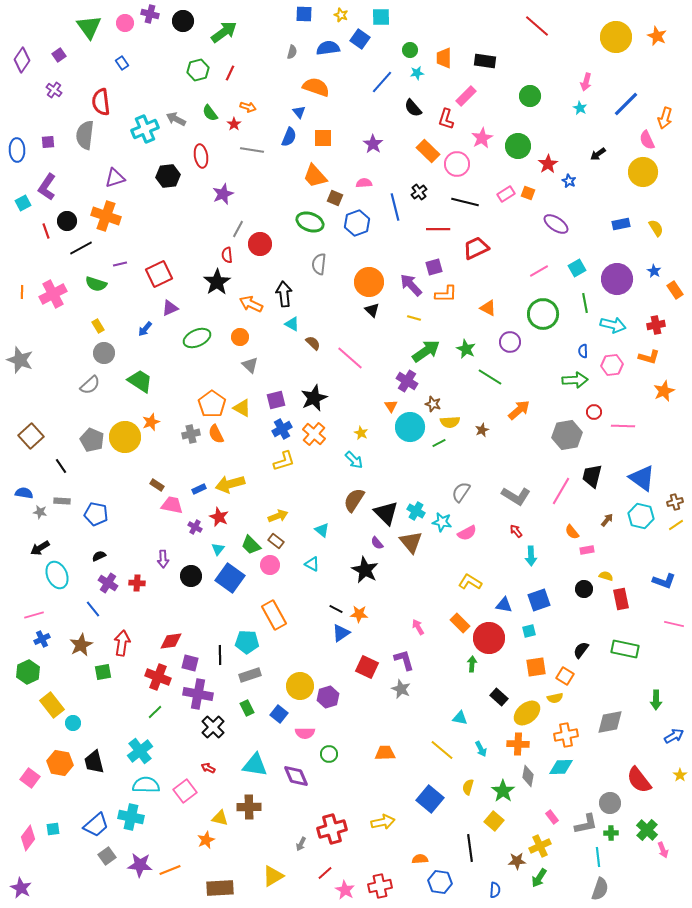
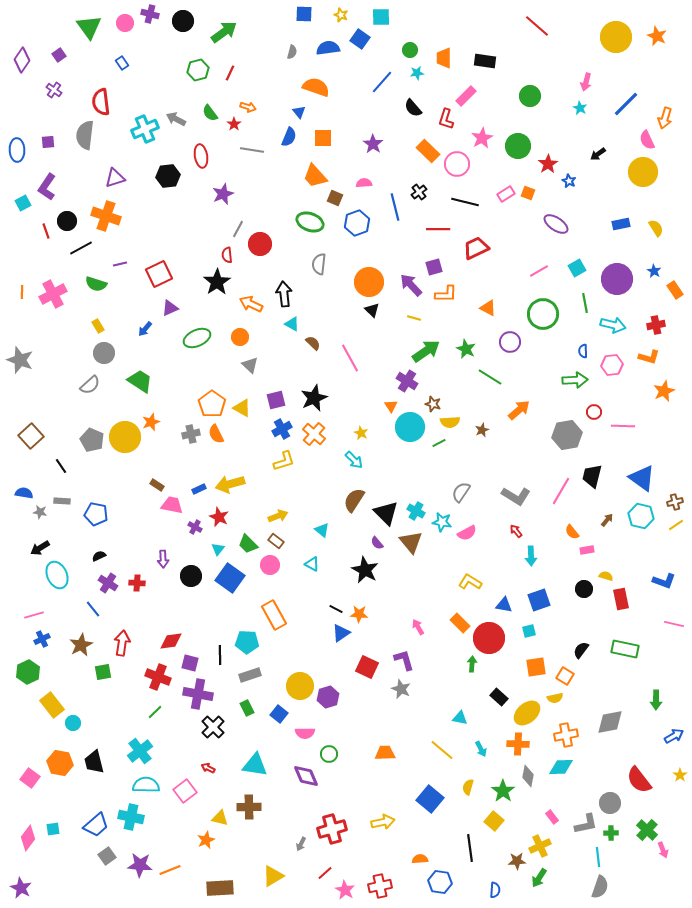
pink line at (350, 358): rotated 20 degrees clockwise
green trapezoid at (251, 545): moved 3 px left, 1 px up
purple diamond at (296, 776): moved 10 px right
gray semicircle at (600, 889): moved 2 px up
